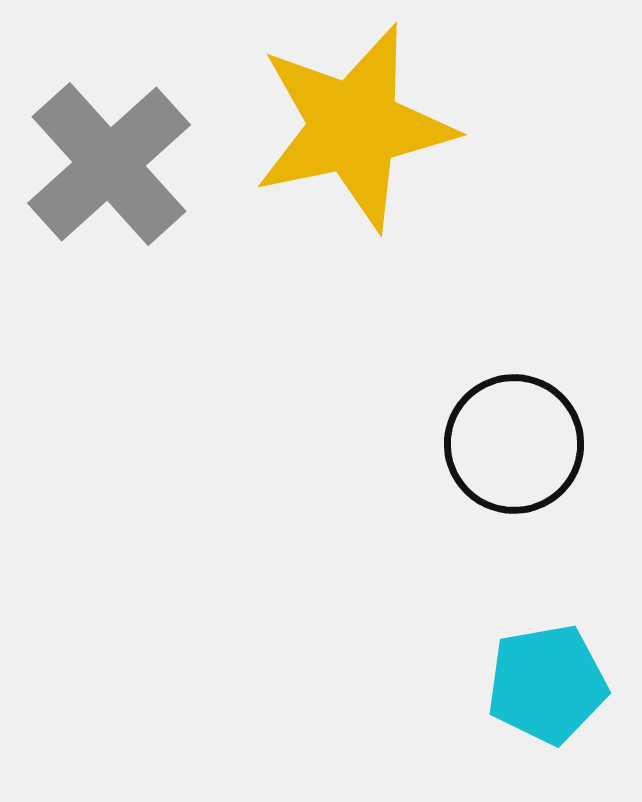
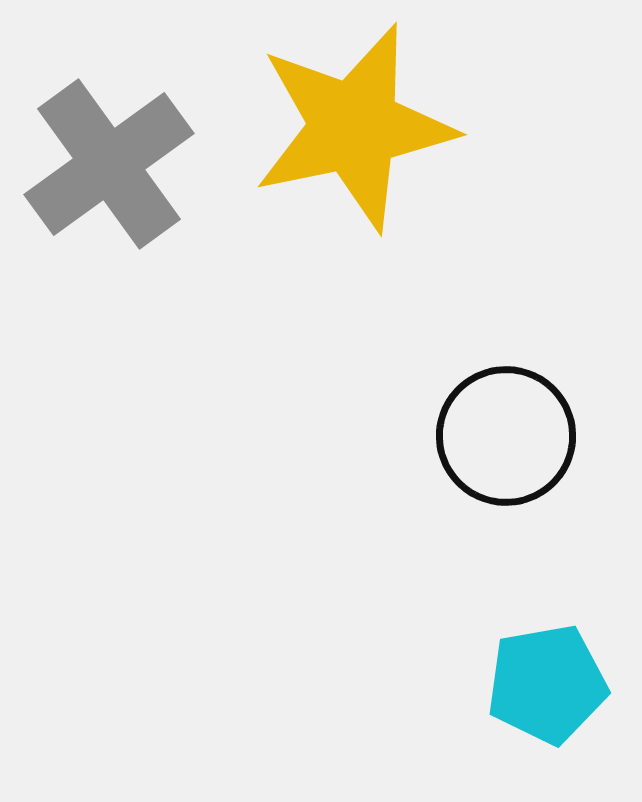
gray cross: rotated 6 degrees clockwise
black circle: moved 8 px left, 8 px up
